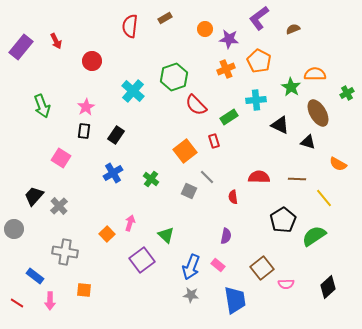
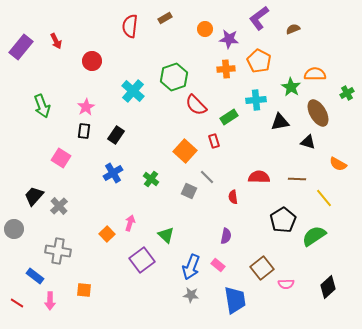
orange cross at (226, 69): rotated 18 degrees clockwise
black triangle at (280, 125): moved 3 px up; rotated 36 degrees counterclockwise
orange square at (185, 151): rotated 10 degrees counterclockwise
gray cross at (65, 252): moved 7 px left, 1 px up
